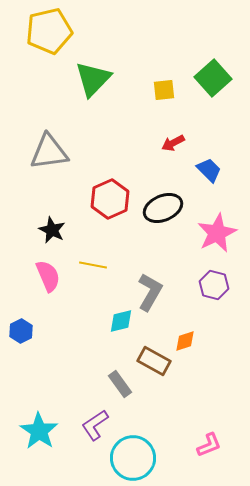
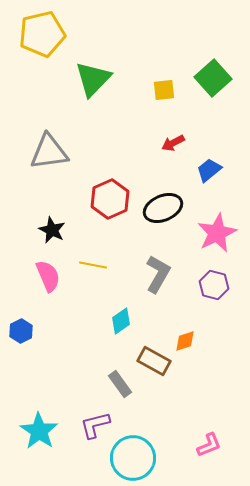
yellow pentagon: moved 7 px left, 3 px down
blue trapezoid: rotated 84 degrees counterclockwise
gray L-shape: moved 8 px right, 18 px up
cyan diamond: rotated 20 degrees counterclockwise
purple L-shape: rotated 20 degrees clockwise
